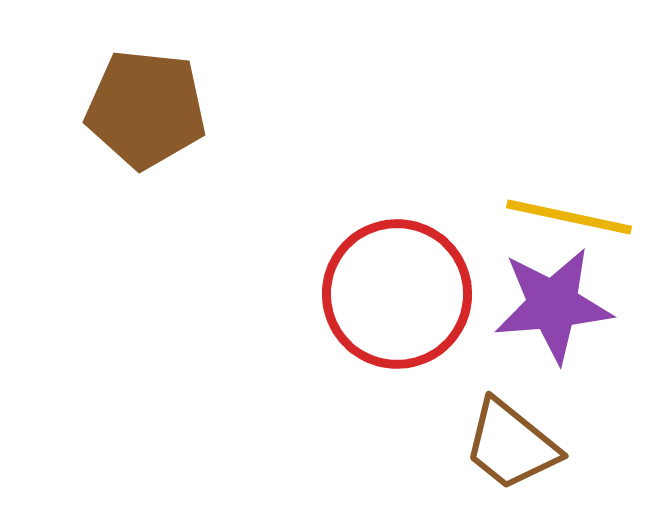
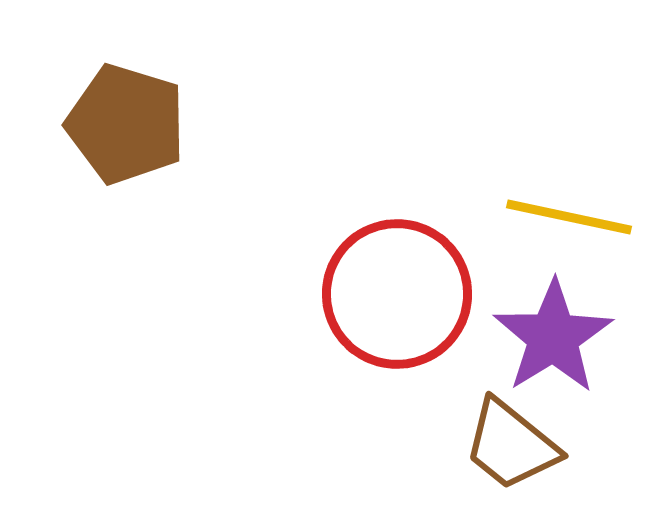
brown pentagon: moved 20 px left, 15 px down; rotated 11 degrees clockwise
purple star: moved 32 px down; rotated 27 degrees counterclockwise
